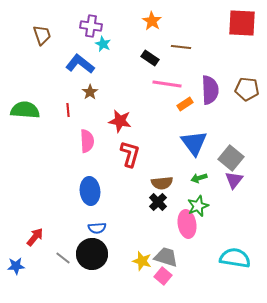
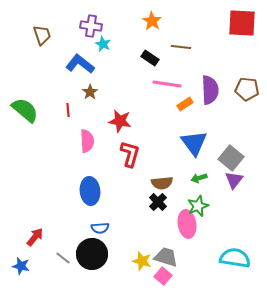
green semicircle: rotated 36 degrees clockwise
blue semicircle: moved 3 px right
blue star: moved 5 px right; rotated 18 degrees clockwise
